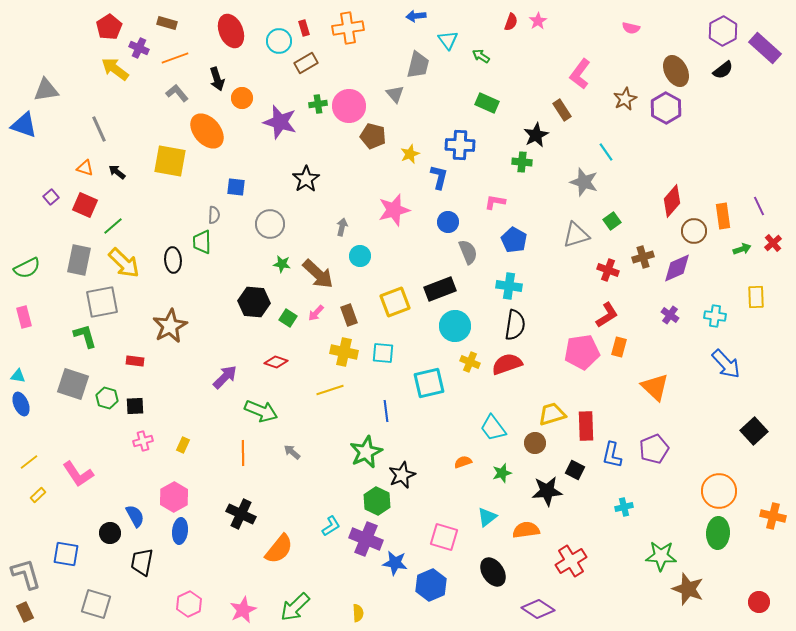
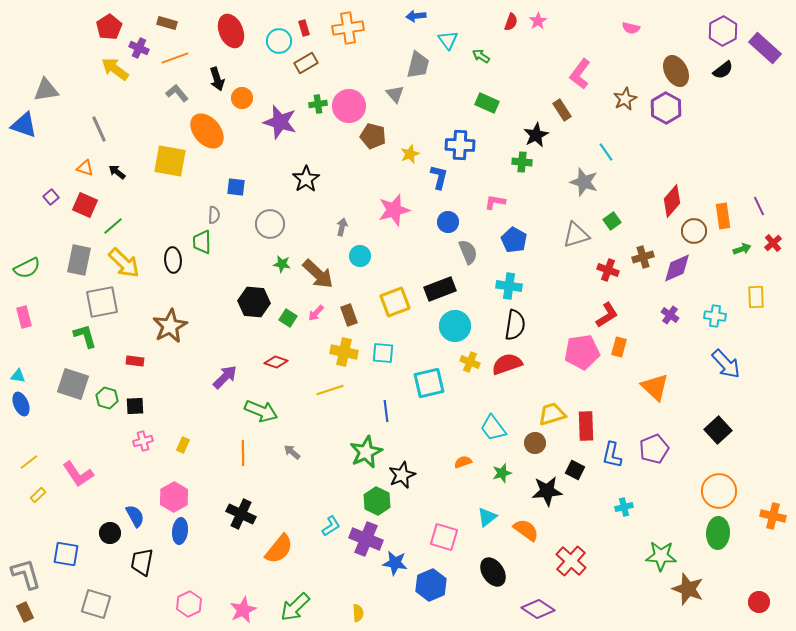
black square at (754, 431): moved 36 px left, 1 px up
orange semicircle at (526, 530): rotated 44 degrees clockwise
red cross at (571, 561): rotated 16 degrees counterclockwise
